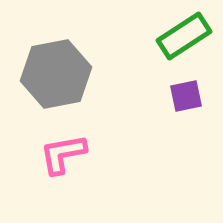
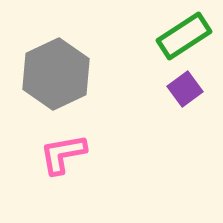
gray hexagon: rotated 14 degrees counterclockwise
purple square: moved 1 px left, 7 px up; rotated 24 degrees counterclockwise
